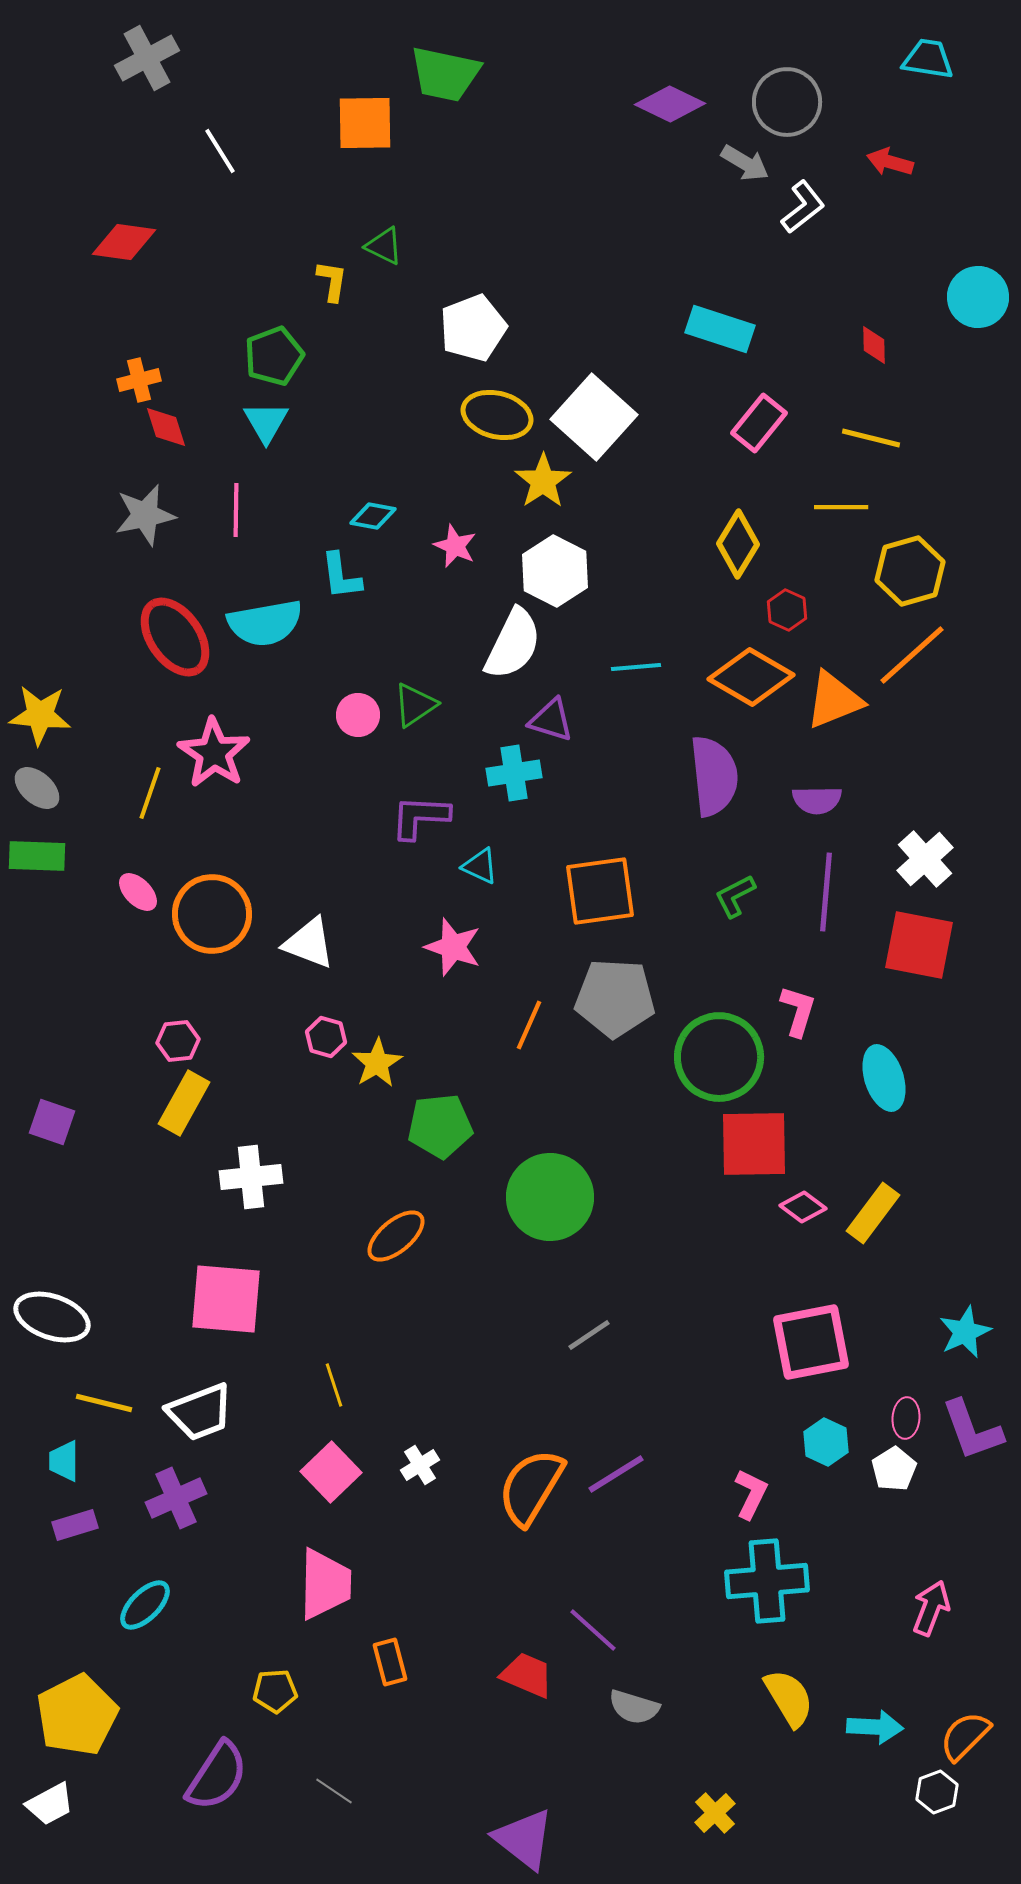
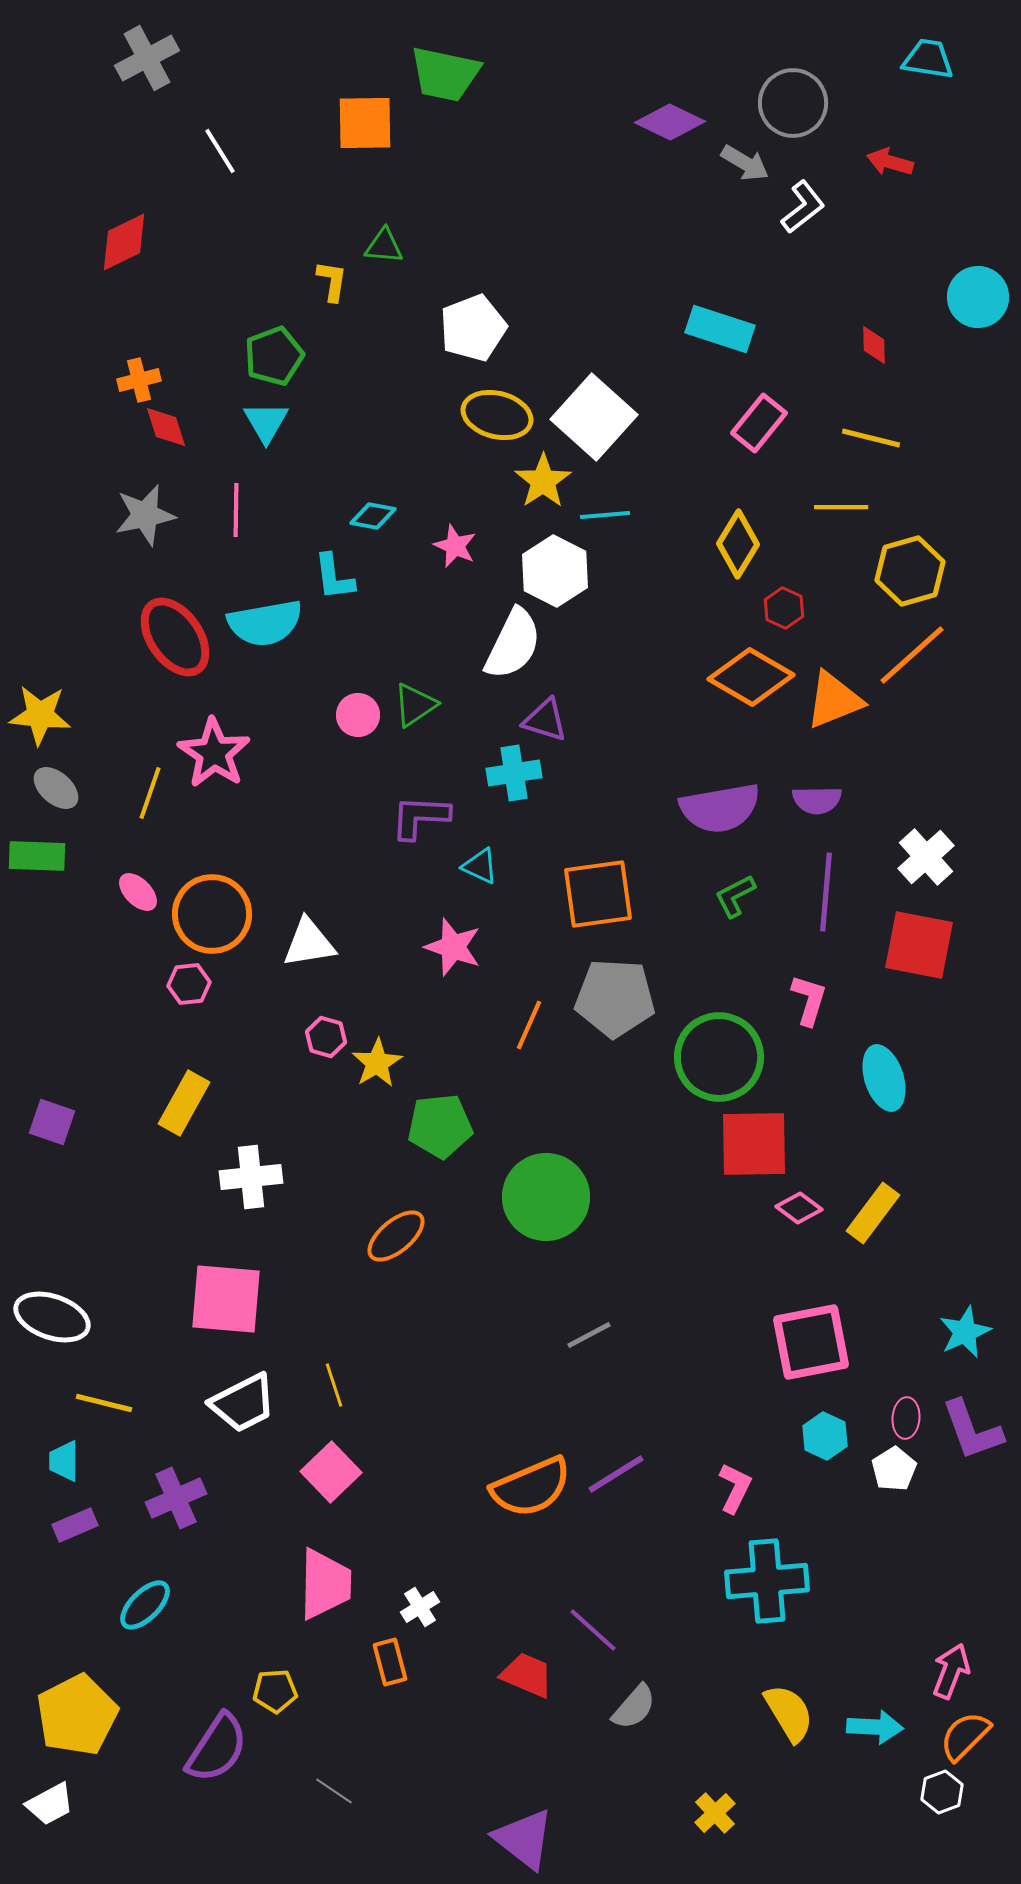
gray circle at (787, 102): moved 6 px right, 1 px down
purple diamond at (670, 104): moved 18 px down
red diamond at (124, 242): rotated 34 degrees counterclockwise
green triangle at (384, 246): rotated 21 degrees counterclockwise
cyan L-shape at (341, 576): moved 7 px left, 1 px down
red hexagon at (787, 610): moved 3 px left, 2 px up
cyan line at (636, 667): moved 31 px left, 152 px up
purple triangle at (551, 720): moved 6 px left
purple semicircle at (714, 776): moved 6 px right, 32 px down; rotated 86 degrees clockwise
gray ellipse at (37, 788): moved 19 px right
white cross at (925, 859): moved 1 px right, 2 px up
orange square at (600, 891): moved 2 px left, 3 px down
white triangle at (309, 943): rotated 30 degrees counterclockwise
pink L-shape at (798, 1011): moved 11 px right, 11 px up
pink hexagon at (178, 1041): moved 11 px right, 57 px up
green circle at (550, 1197): moved 4 px left
pink diamond at (803, 1207): moved 4 px left, 1 px down
gray line at (589, 1335): rotated 6 degrees clockwise
white trapezoid at (200, 1412): moved 43 px right, 9 px up; rotated 6 degrees counterclockwise
cyan hexagon at (826, 1442): moved 1 px left, 6 px up
white cross at (420, 1465): moved 142 px down
orange semicircle at (531, 1487): rotated 144 degrees counterclockwise
pink L-shape at (751, 1494): moved 16 px left, 6 px up
purple rectangle at (75, 1525): rotated 6 degrees counterclockwise
pink arrow at (931, 1608): moved 20 px right, 63 px down
yellow semicircle at (789, 1698): moved 15 px down
gray semicircle at (634, 1707): rotated 66 degrees counterclockwise
purple semicircle at (217, 1776): moved 28 px up
white hexagon at (937, 1792): moved 5 px right
